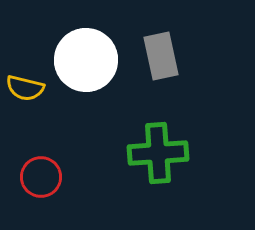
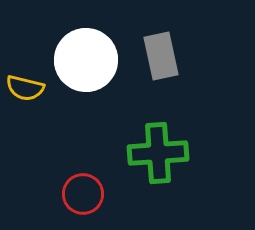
red circle: moved 42 px right, 17 px down
